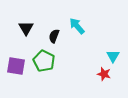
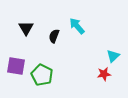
cyan triangle: rotated 16 degrees clockwise
green pentagon: moved 2 px left, 14 px down
red star: rotated 24 degrees counterclockwise
